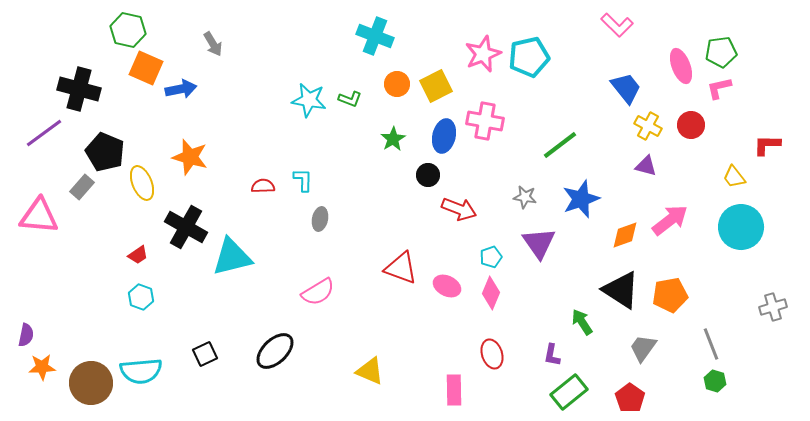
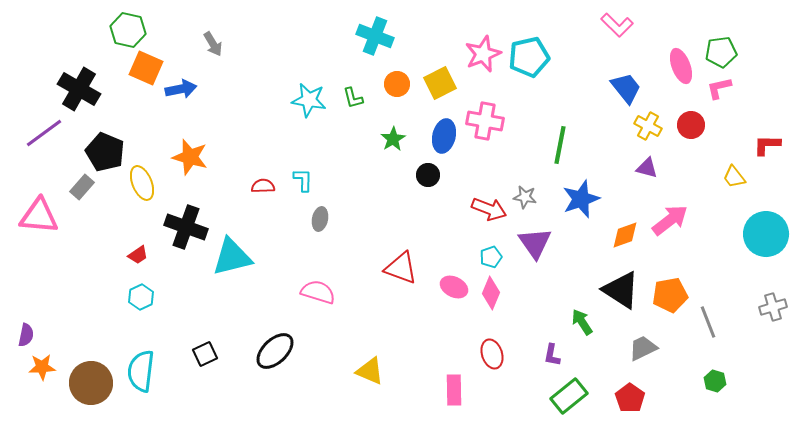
yellow square at (436, 86): moved 4 px right, 3 px up
black cross at (79, 89): rotated 15 degrees clockwise
green L-shape at (350, 99): moved 3 px right, 1 px up; rotated 55 degrees clockwise
green line at (560, 145): rotated 42 degrees counterclockwise
purple triangle at (646, 166): moved 1 px right, 2 px down
red arrow at (459, 209): moved 30 px right
black cross at (186, 227): rotated 9 degrees counterclockwise
cyan circle at (741, 227): moved 25 px right, 7 px down
purple triangle at (539, 243): moved 4 px left
pink ellipse at (447, 286): moved 7 px right, 1 px down
pink semicircle at (318, 292): rotated 132 degrees counterclockwise
cyan hexagon at (141, 297): rotated 15 degrees clockwise
gray line at (711, 344): moved 3 px left, 22 px up
gray trapezoid at (643, 348): rotated 28 degrees clockwise
cyan semicircle at (141, 371): rotated 102 degrees clockwise
green rectangle at (569, 392): moved 4 px down
